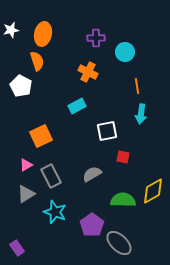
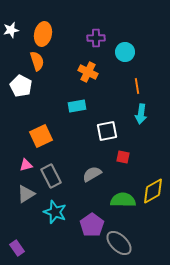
cyan rectangle: rotated 18 degrees clockwise
pink triangle: rotated 16 degrees clockwise
